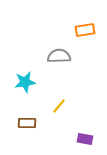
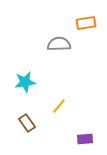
orange rectangle: moved 1 px right, 7 px up
gray semicircle: moved 12 px up
brown rectangle: rotated 54 degrees clockwise
purple rectangle: rotated 14 degrees counterclockwise
